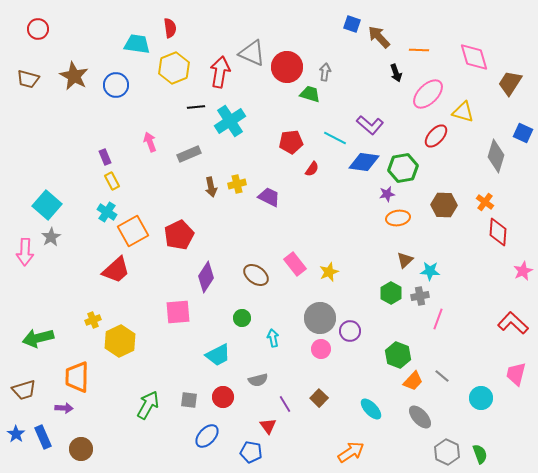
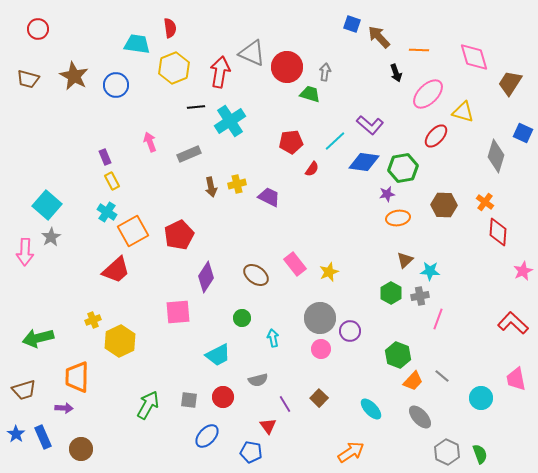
cyan line at (335, 138): moved 3 px down; rotated 70 degrees counterclockwise
pink trapezoid at (516, 374): moved 5 px down; rotated 25 degrees counterclockwise
